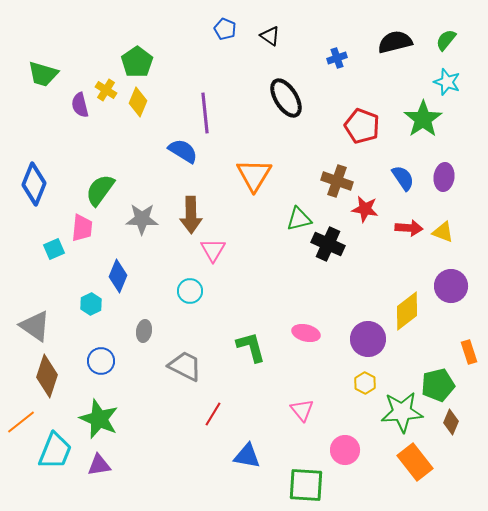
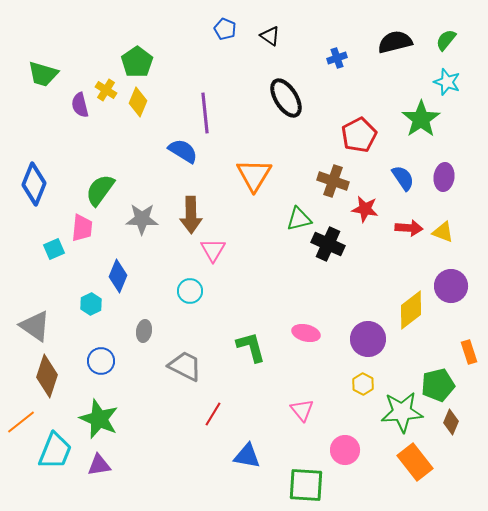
green star at (423, 119): moved 2 px left
red pentagon at (362, 126): moved 3 px left, 9 px down; rotated 24 degrees clockwise
brown cross at (337, 181): moved 4 px left
yellow diamond at (407, 311): moved 4 px right, 1 px up
yellow hexagon at (365, 383): moved 2 px left, 1 px down
